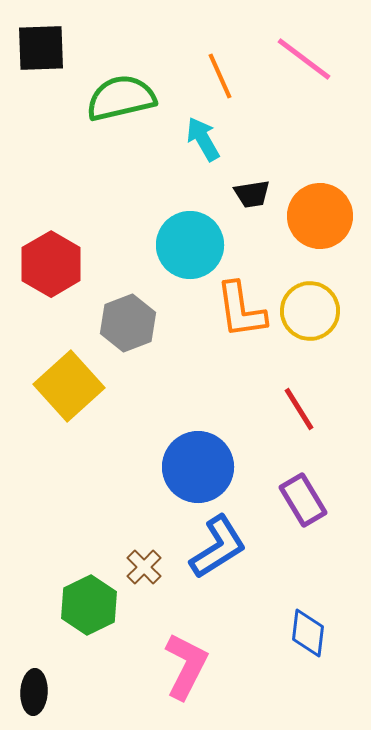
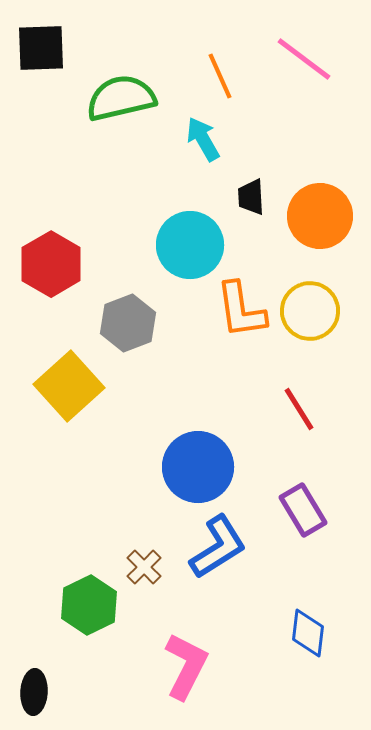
black trapezoid: moved 1 px left, 3 px down; rotated 96 degrees clockwise
purple rectangle: moved 10 px down
